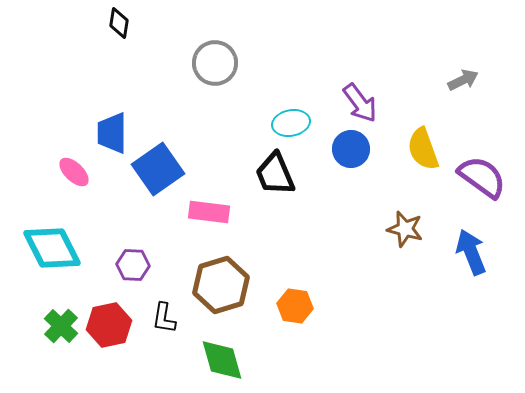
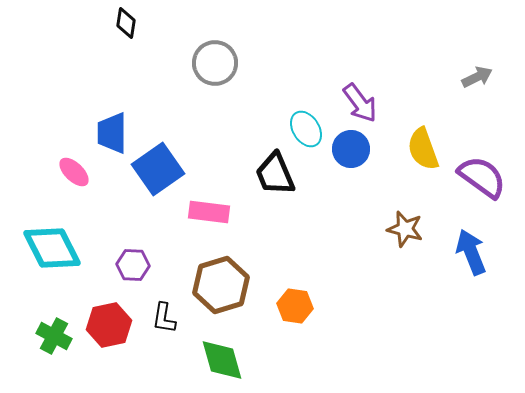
black diamond: moved 7 px right
gray arrow: moved 14 px right, 3 px up
cyan ellipse: moved 15 px right, 6 px down; rotated 69 degrees clockwise
green cross: moved 7 px left, 10 px down; rotated 16 degrees counterclockwise
